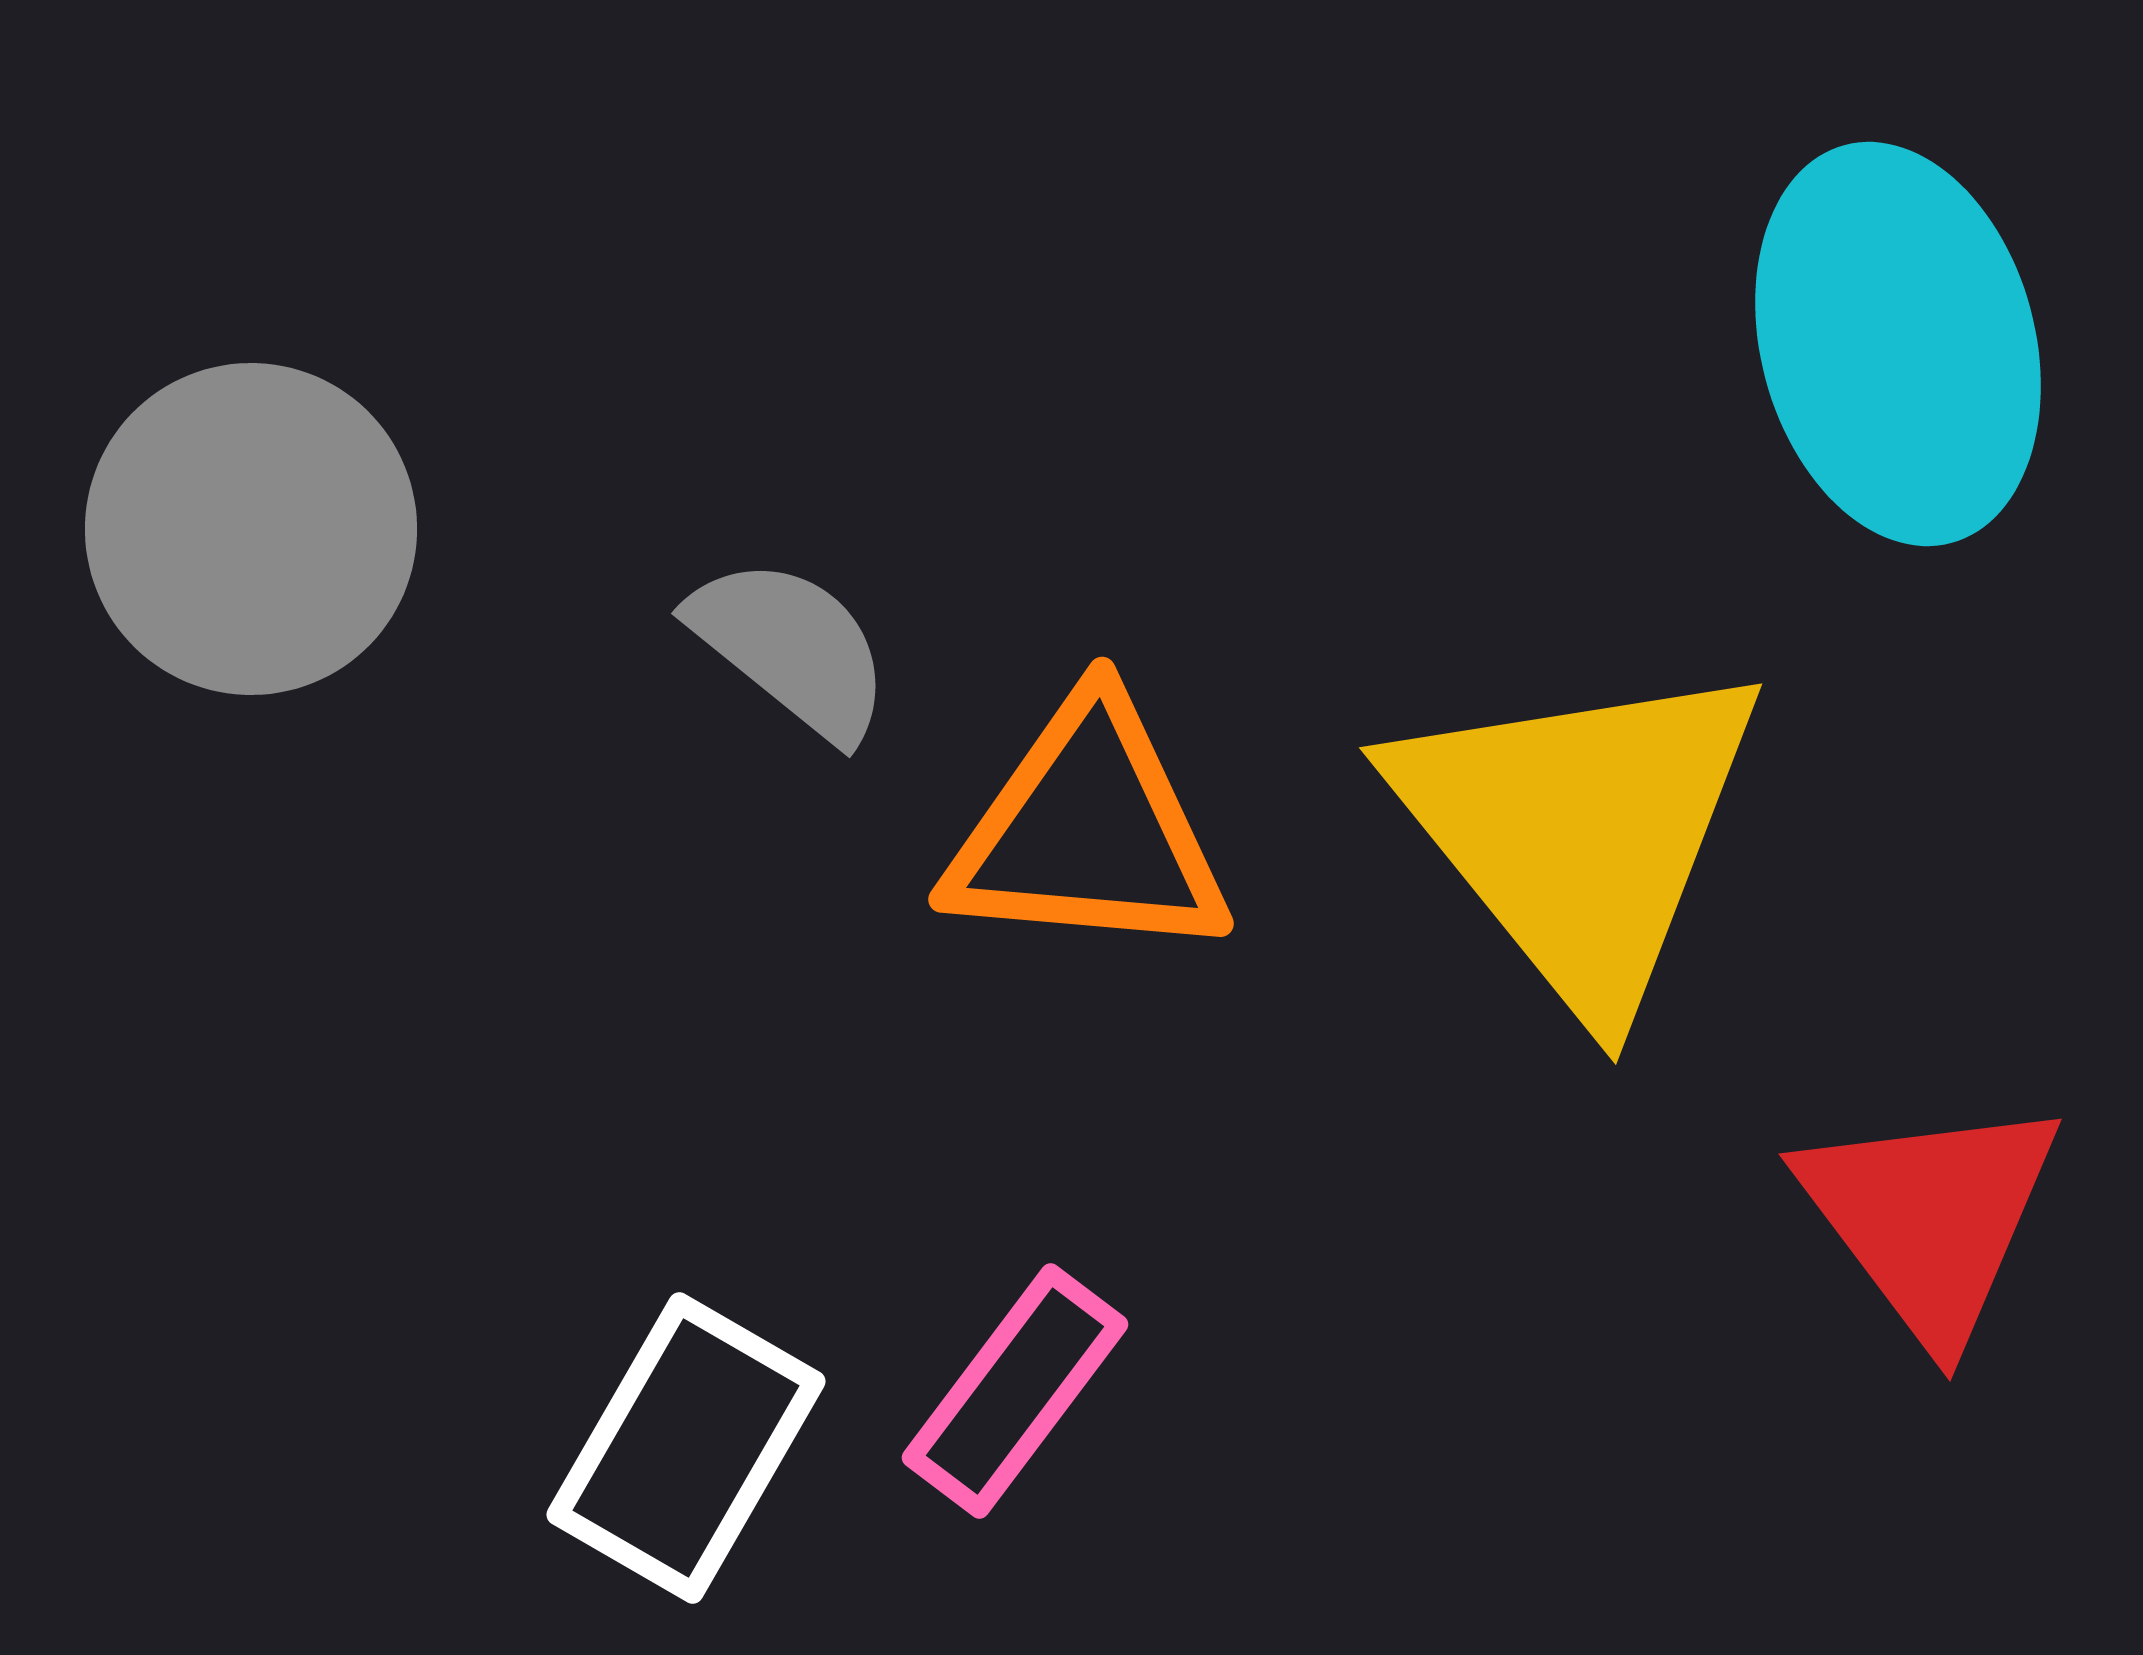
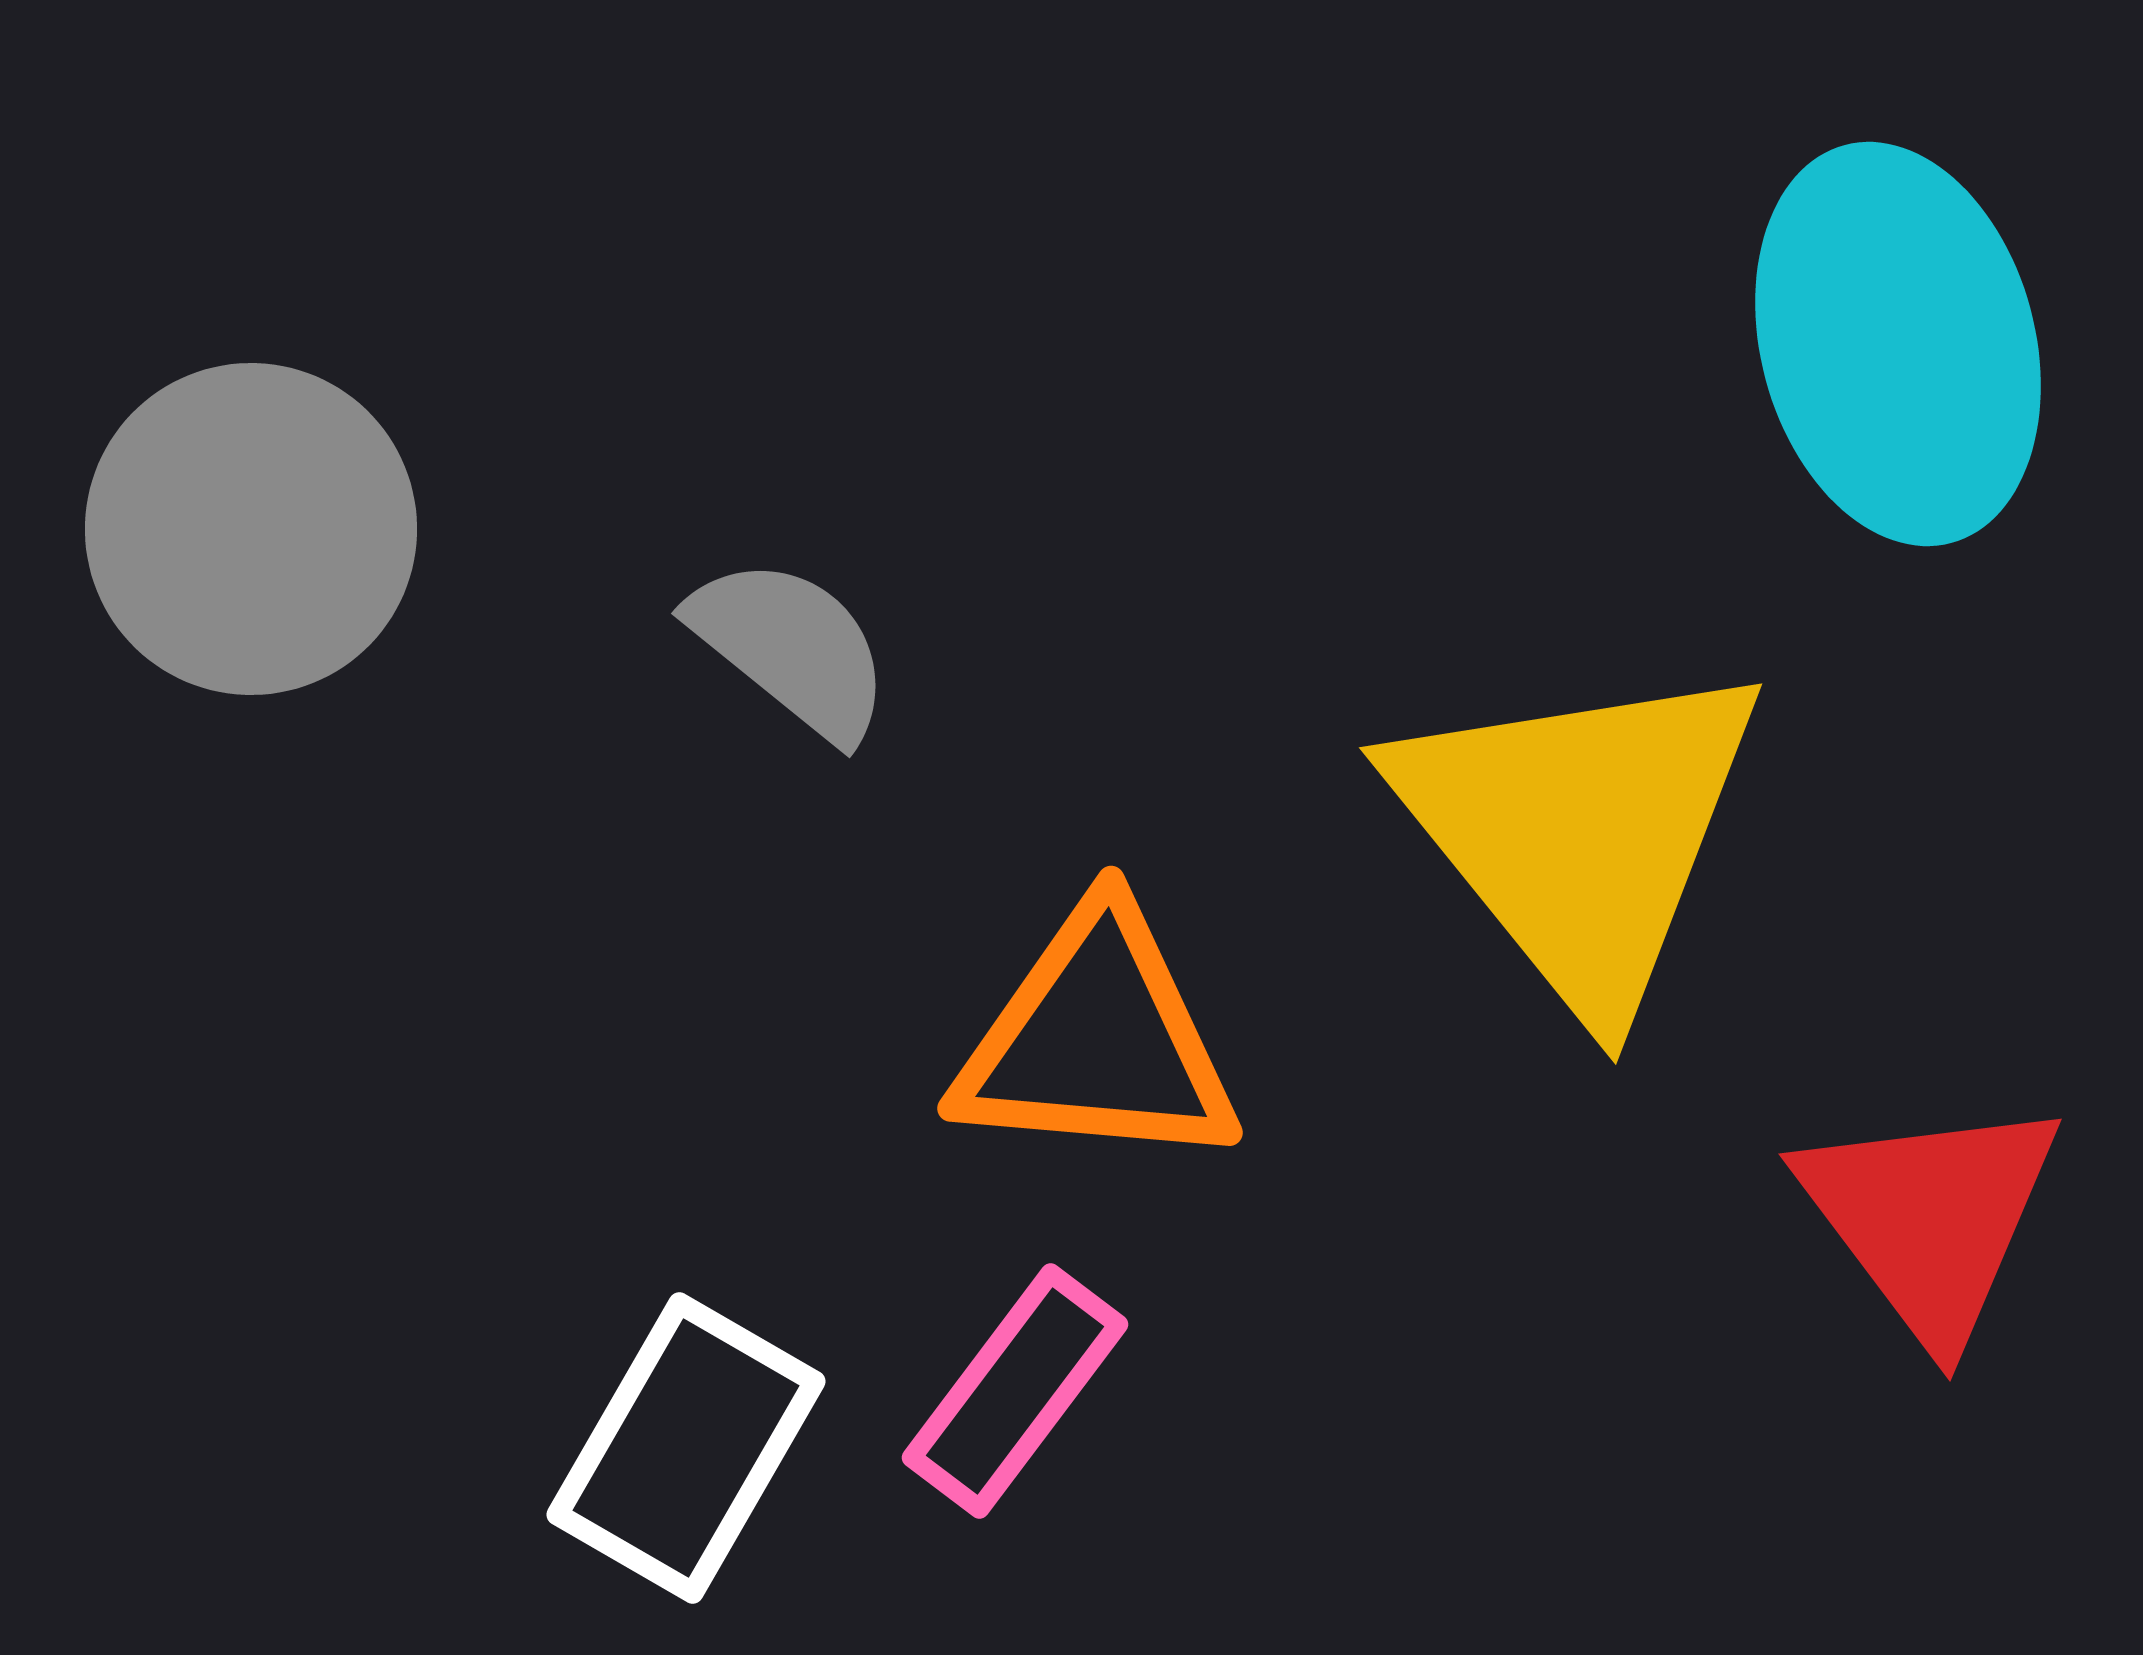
orange triangle: moved 9 px right, 209 px down
